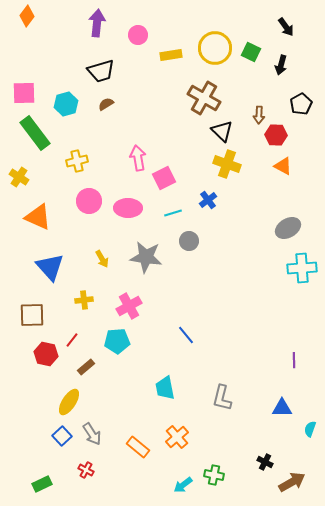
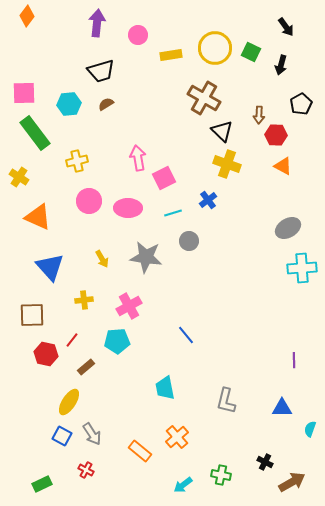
cyan hexagon at (66, 104): moved 3 px right; rotated 10 degrees clockwise
gray L-shape at (222, 398): moved 4 px right, 3 px down
blue square at (62, 436): rotated 18 degrees counterclockwise
orange rectangle at (138, 447): moved 2 px right, 4 px down
green cross at (214, 475): moved 7 px right
